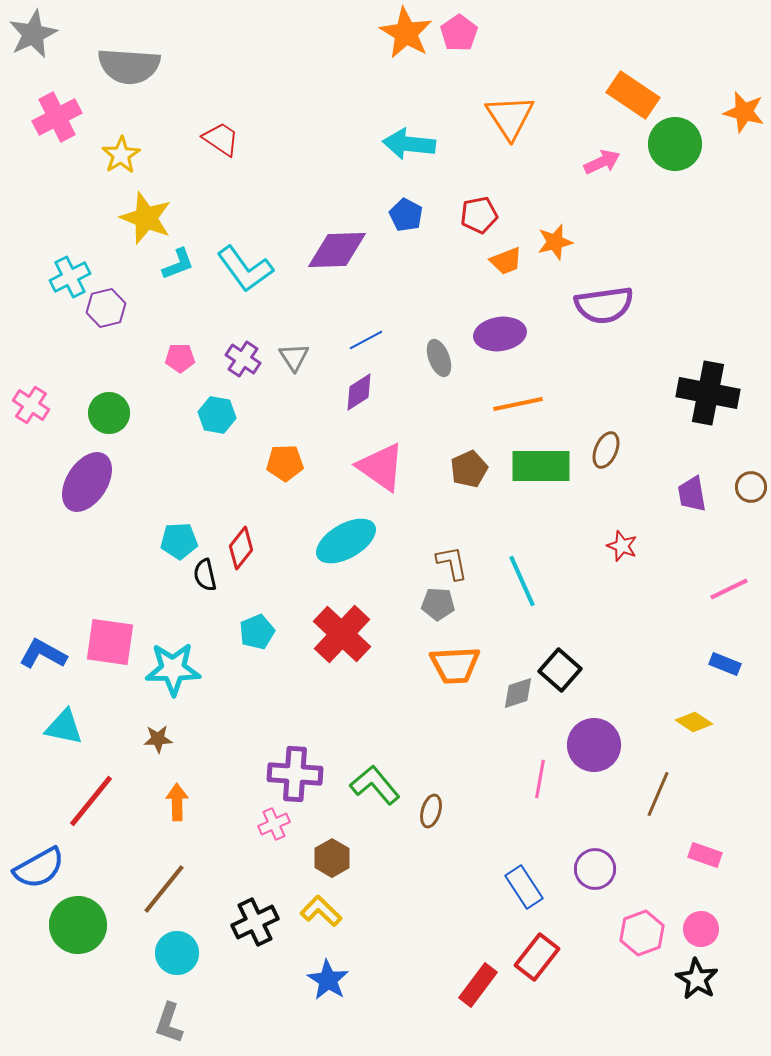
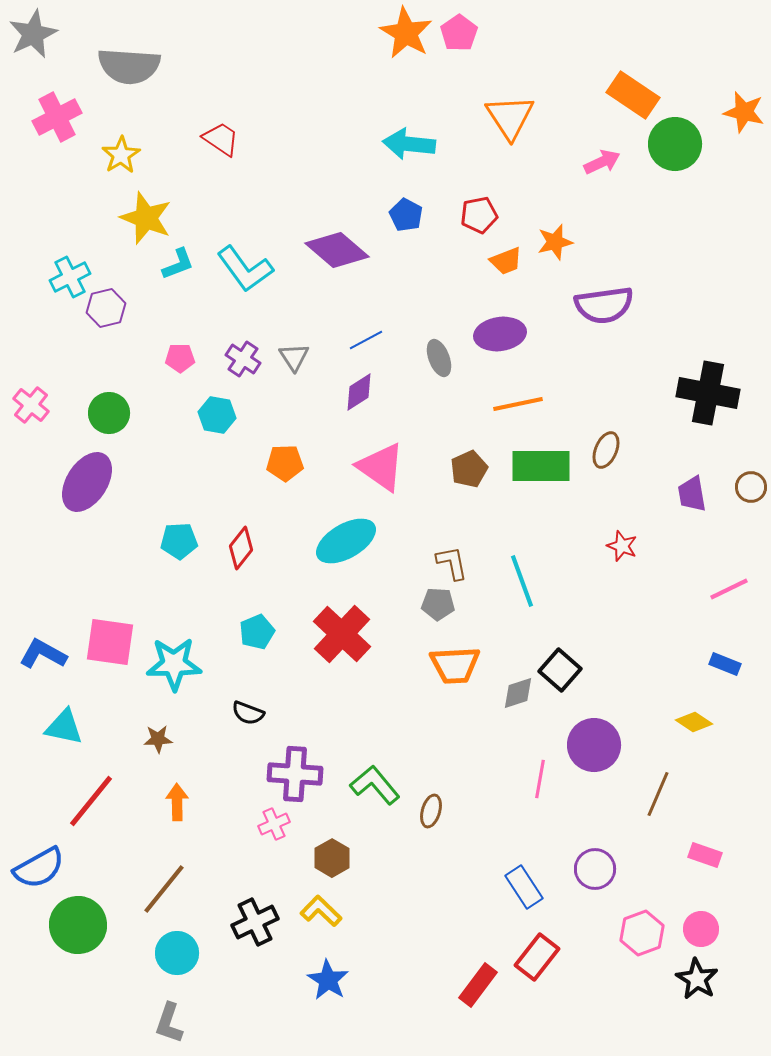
purple diamond at (337, 250): rotated 42 degrees clockwise
pink cross at (31, 405): rotated 6 degrees clockwise
black semicircle at (205, 575): moved 43 px right, 138 px down; rotated 56 degrees counterclockwise
cyan line at (522, 581): rotated 4 degrees clockwise
cyan star at (173, 669): moved 1 px right, 5 px up
